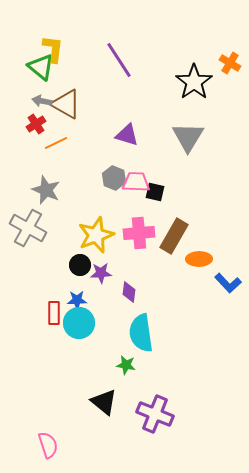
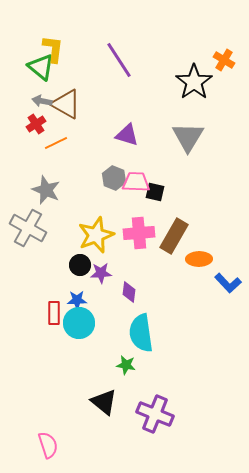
orange cross: moved 6 px left, 3 px up
